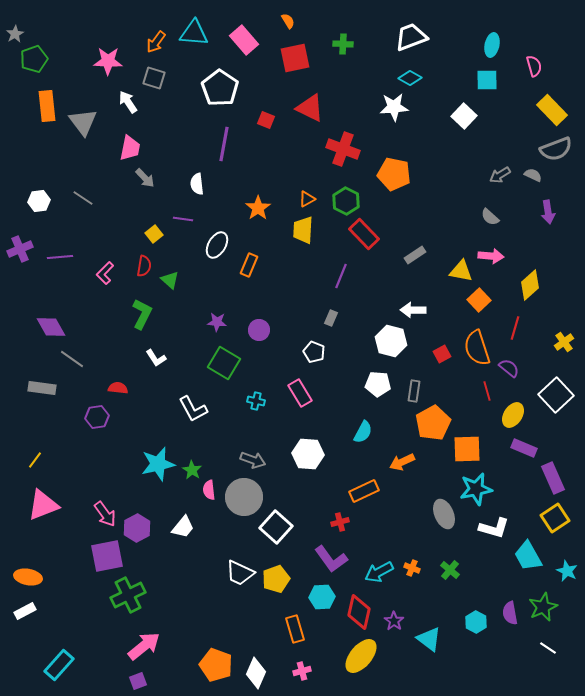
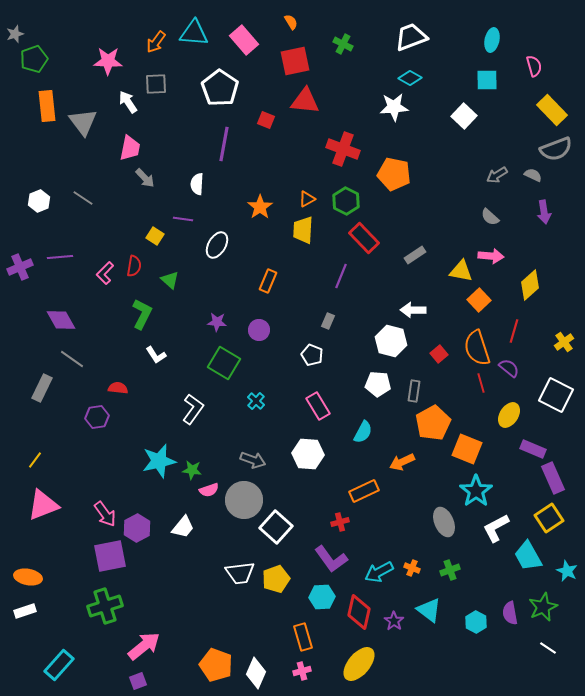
orange semicircle at (288, 21): moved 3 px right, 1 px down
gray star at (15, 34): rotated 12 degrees clockwise
green cross at (343, 44): rotated 24 degrees clockwise
cyan ellipse at (492, 45): moved 5 px up
red square at (295, 58): moved 3 px down
gray square at (154, 78): moved 2 px right, 6 px down; rotated 20 degrees counterclockwise
red triangle at (310, 108): moved 5 px left, 7 px up; rotated 20 degrees counterclockwise
gray arrow at (500, 175): moved 3 px left
white semicircle at (197, 184): rotated 10 degrees clockwise
white hexagon at (39, 201): rotated 15 degrees counterclockwise
orange star at (258, 208): moved 2 px right, 1 px up
purple arrow at (548, 212): moved 4 px left
yellow square at (154, 234): moved 1 px right, 2 px down; rotated 18 degrees counterclockwise
red rectangle at (364, 234): moved 4 px down
purple cross at (20, 249): moved 18 px down
orange rectangle at (249, 265): moved 19 px right, 16 px down
red semicircle at (144, 266): moved 10 px left
gray rectangle at (331, 318): moved 3 px left, 3 px down
purple diamond at (51, 327): moved 10 px right, 7 px up
red line at (515, 328): moved 1 px left, 3 px down
white pentagon at (314, 352): moved 2 px left, 3 px down
red square at (442, 354): moved 3 px left; rotated 12 degrees counterclockwise
white L-shape at (156, 358): moved 3 px up
gray rectangle at (42, 388): rotated 72 degrees counterclockwise
red line at (487, 391): moved 6 px left, 8 px up
pink rectangle at (300, 393): moved 18 px right, 13 px down
white square at (556, 395): rotated 20 degrees counterclockwise
cyan cross at (256, 401): rotated 30 degrees clockwise
white L-shape at (193, 409): rotated 116 degrees counterclockwise
yellow ellipse at (513, 415): moved 4 px left
purple rectangle at (524, 448): moved 9 px right, 1 px down
orange square at (467, 449): rotated 24 degrees clockwise
cyan star at (158, 464): moved 1 px right, 3 px up
green star at (192, 470): rotated 24 degrees counterclockwise
cyan star at (476, 489): moved 2 px down; rotated 24 degrees counterclockwise
pink semicircle at (209, 490): rotated 102 degrees counterclockwise
gray circle at (244, 497): moved 3 px down
gray ellipse at (444, 514): moved 8 px down
yellow square at (555, 518): moved 6 px left
white L-shape at (494, 528): moved 2 px right; rotated 136 degrees clockwise
purple square at (107, 556): moved 3 px right
green cross at (450, 570): rotated 30 degrees clockwise
white trapezoid at (240, 573): rotated 32 degrees counterclockwise
green cross at (128, 595): moved 23 px left, 11 px down; rotated 8 degrees clockwise
white rectangle at (25, 611): rotated 10 degrees clockwise
orange rectangle at (295, 629): moved 8 px right, 8 px down
cyan triangle at (429, 639): moved 29 px up
yellow ellipse at (361, 656): moved 2 px left, 8 px down
